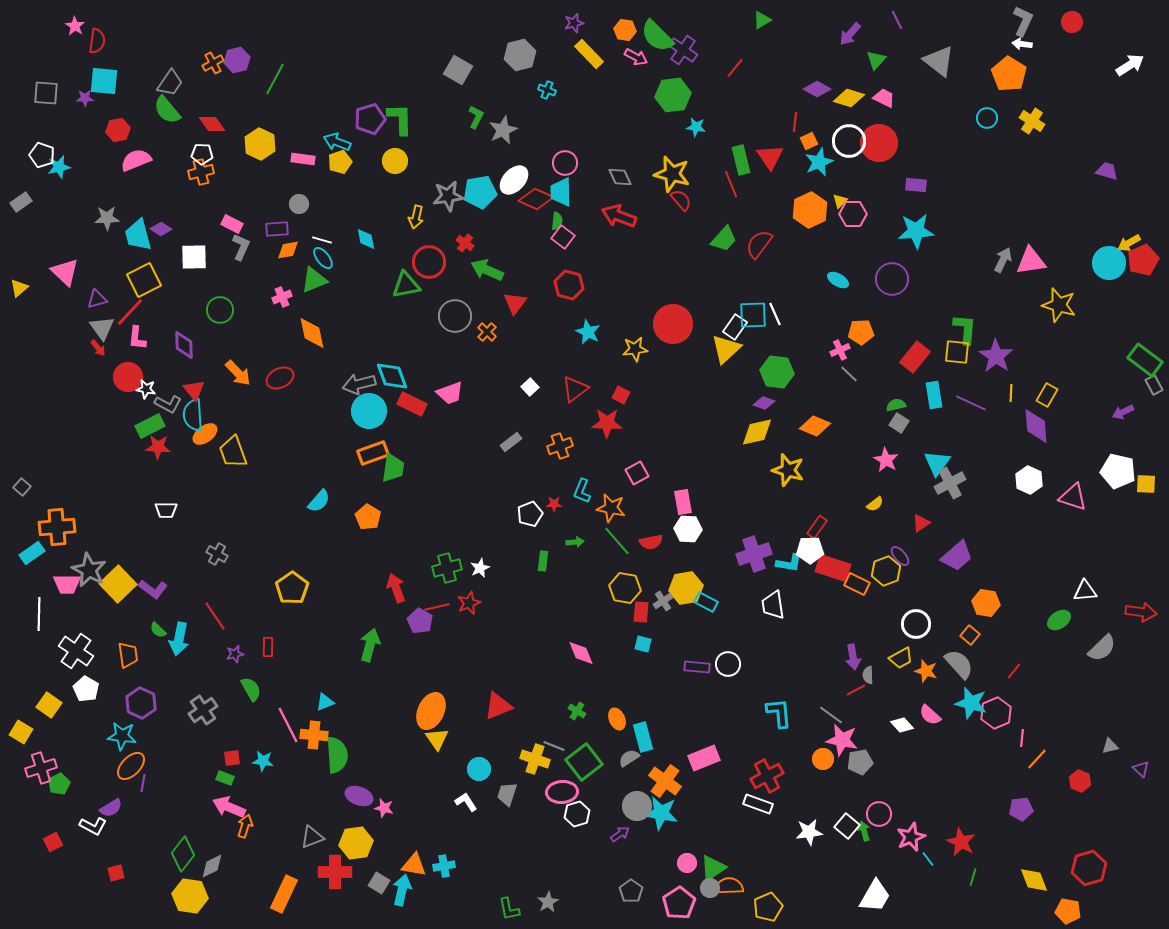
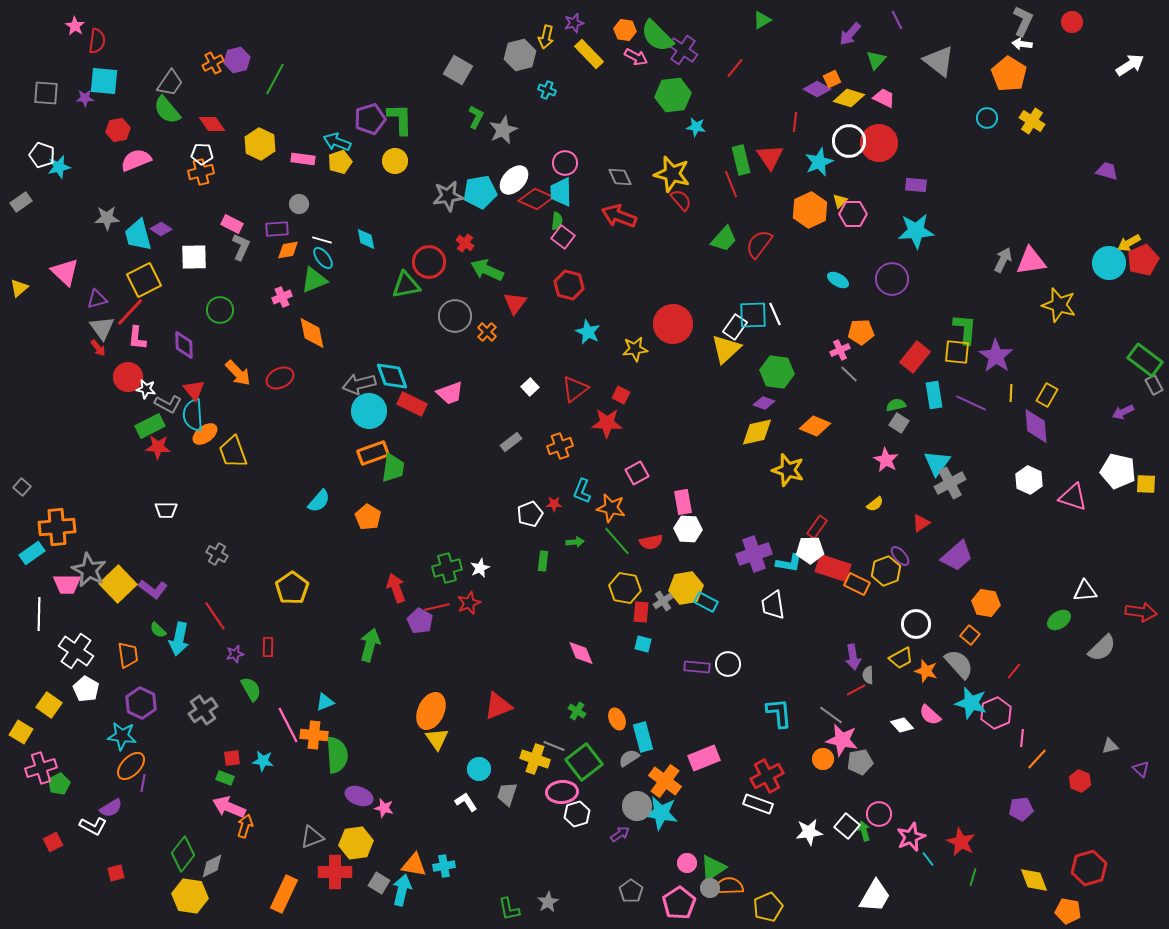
orange square at (809, 141): moved 23 px right, 62 px up
yellow arrow at (416, 217): moved 130 px right, 180 px up
